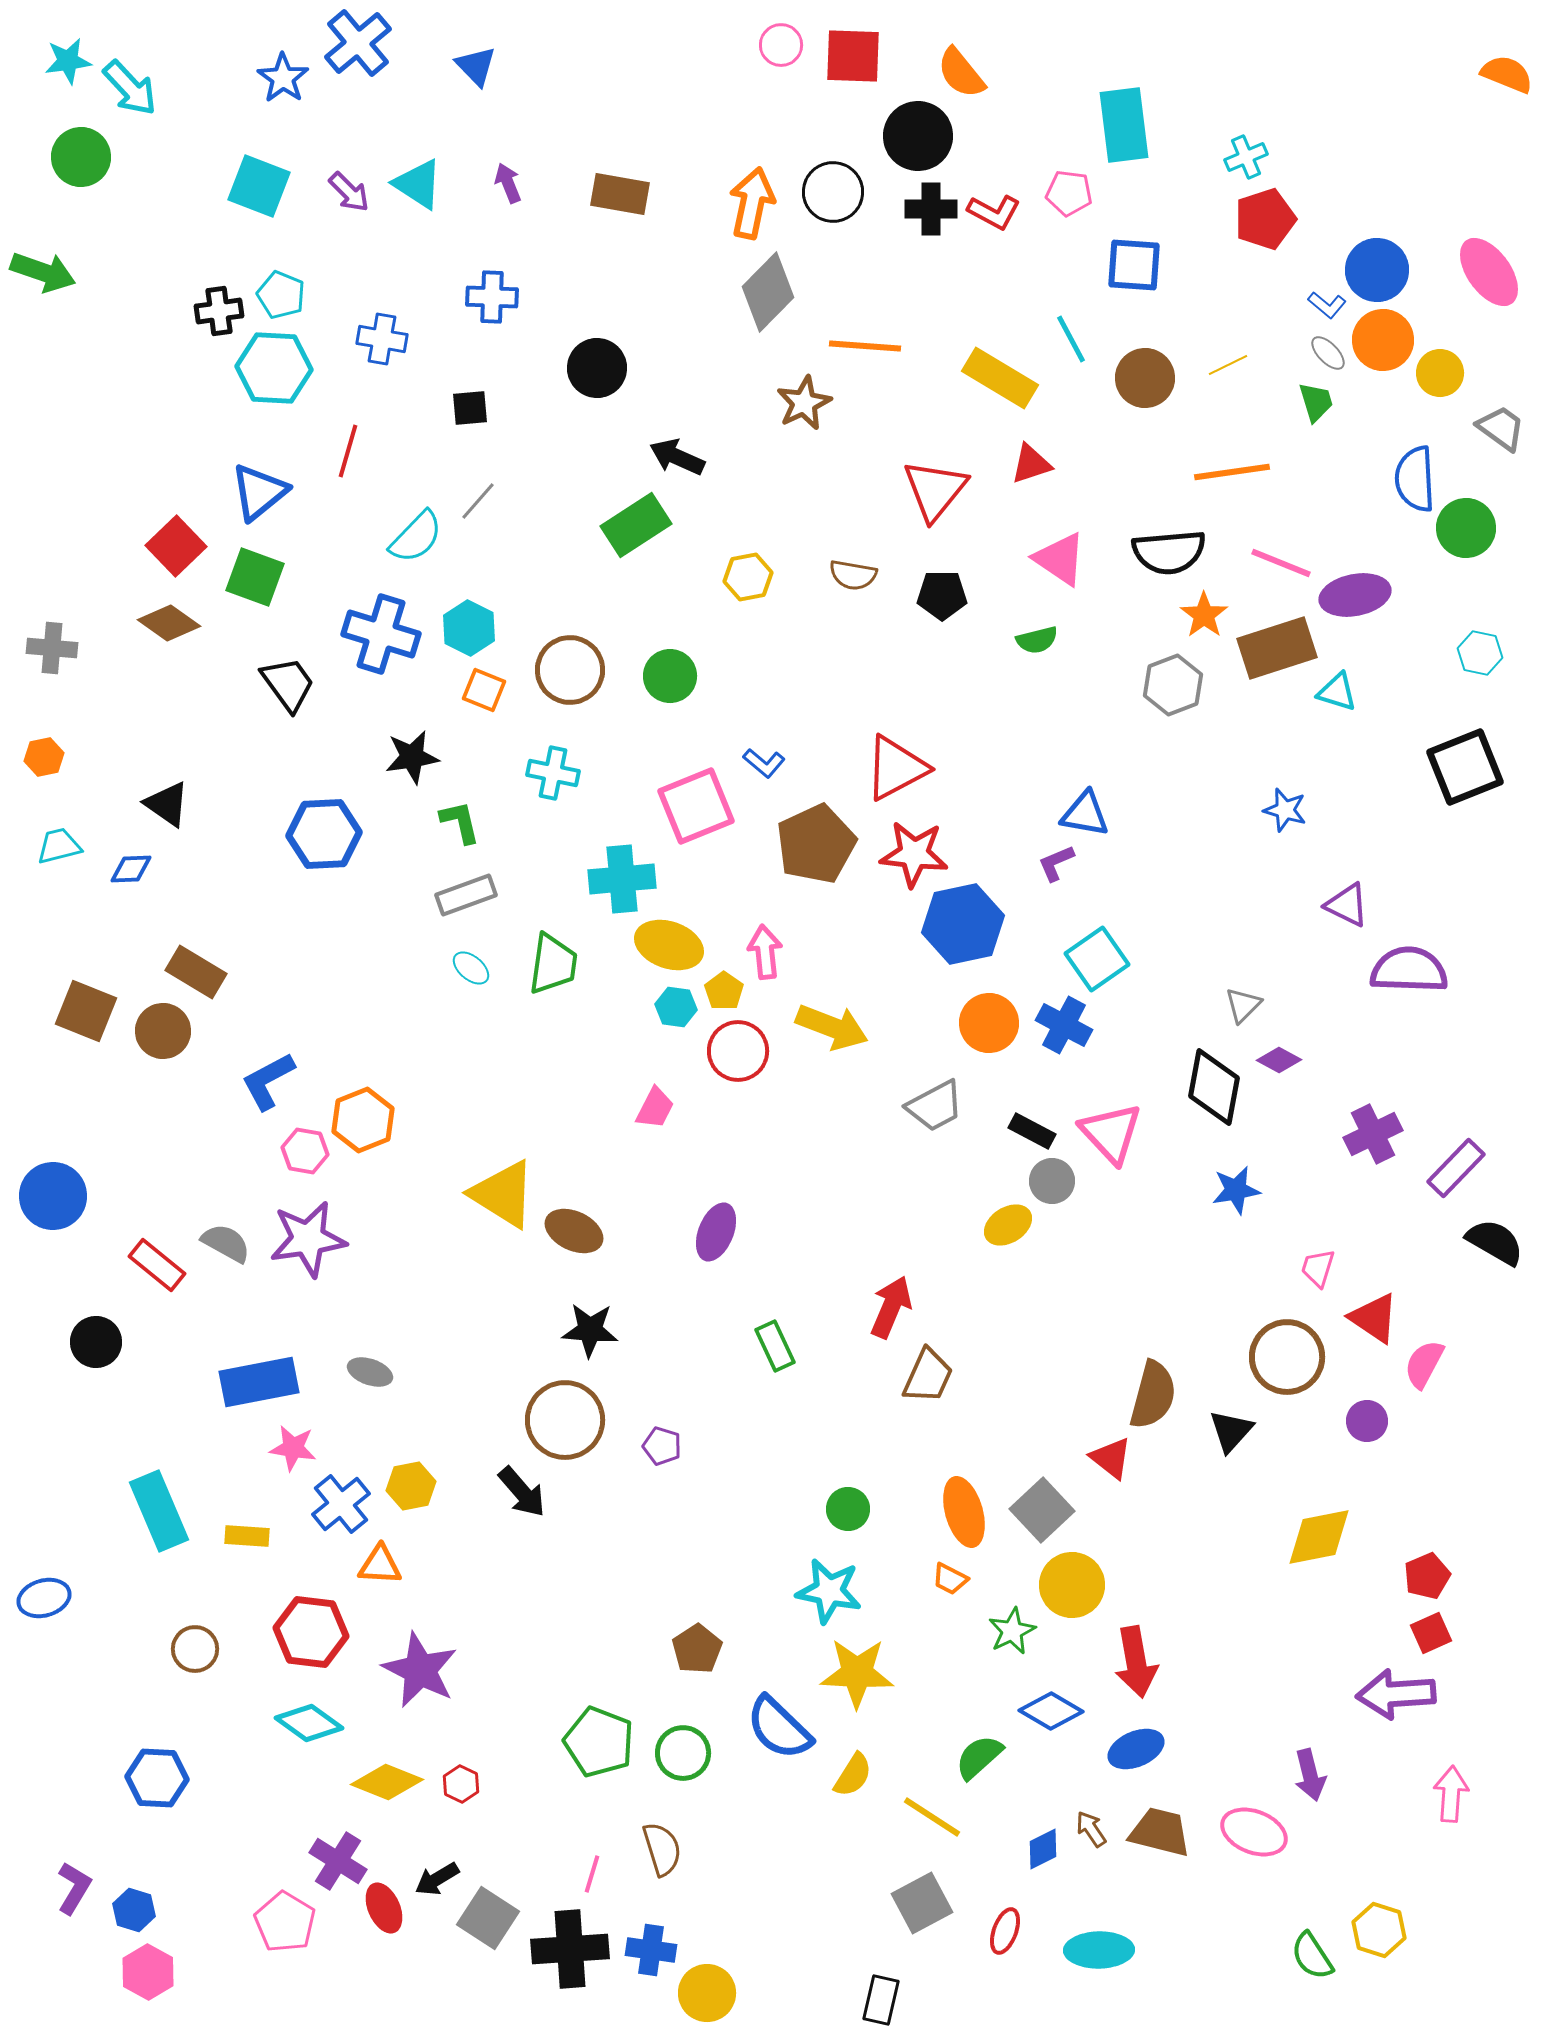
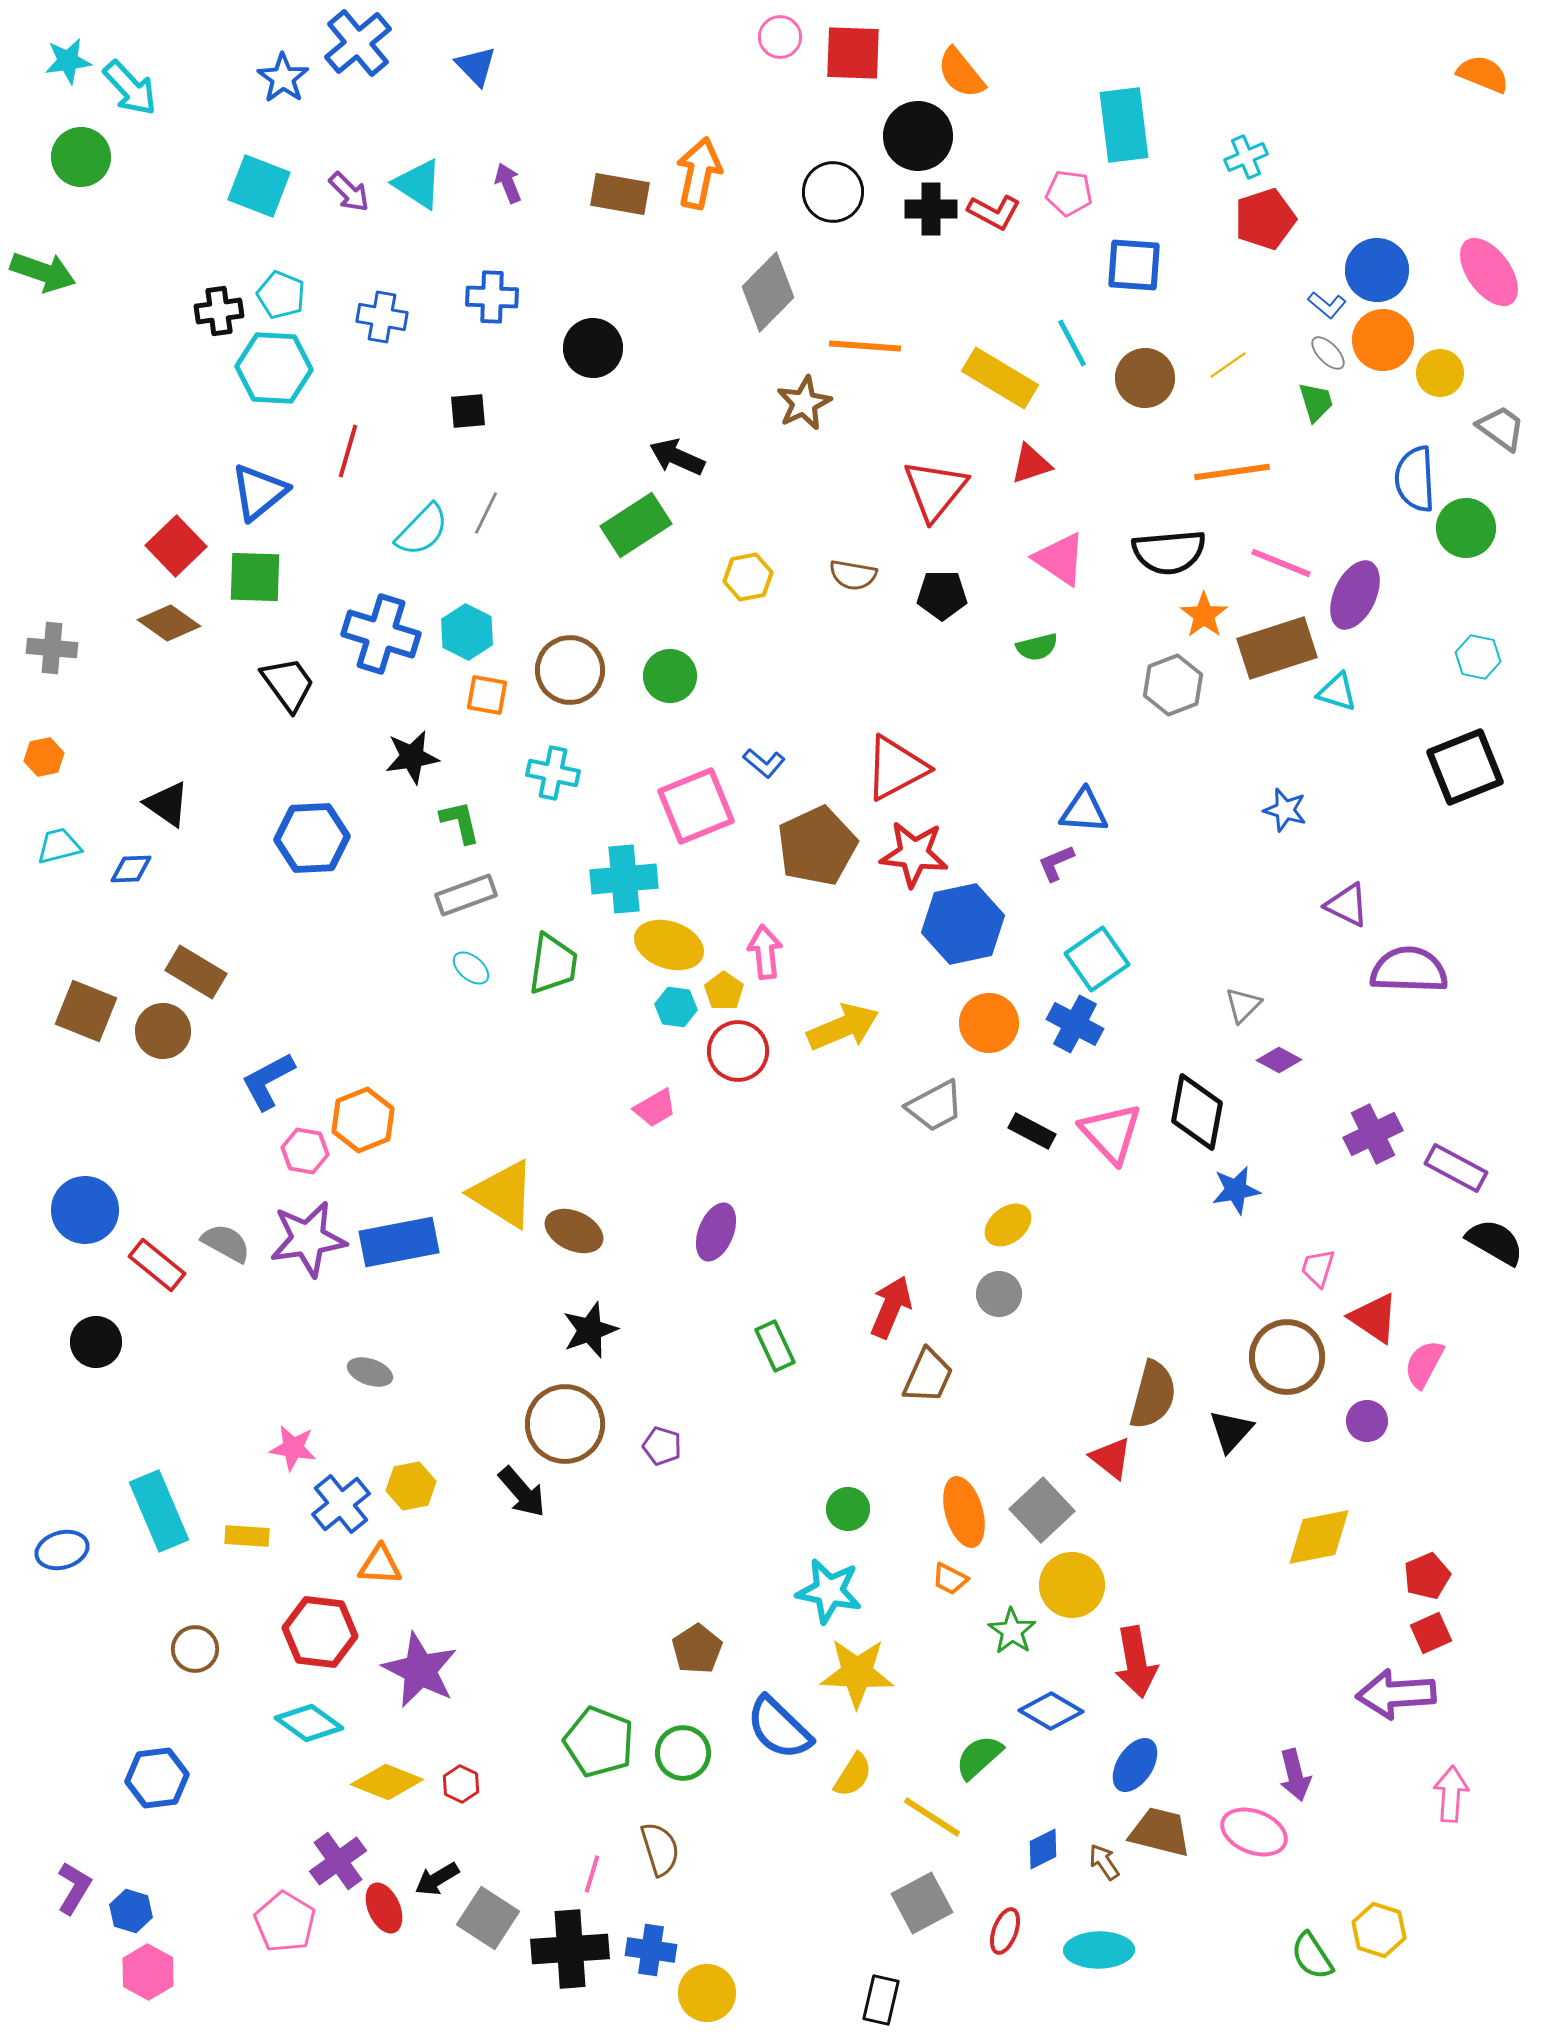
pink circle at (781, 45): moved 1 px left, 8 px up
red square at (853, 56): moved 3 px up
orange semicircle at (1507, 74): moved 24 px left
orange arrow at (752, 203): moved 53 px left, 30 px up
blue cross at (382, 339): moved 22 px up
cyan line at (1071, 339): moved 1 px right, 4 px down
yellow line at (1228, 365): rotated 9 degrees counterclockwise
black circle at (597, 368): moved 4 px left, 20 px up
black square at (470, 408): moved 2 px left, 3 px down
gray line at (478, 501): moved 8 px right, 12 px down; rotated 15 degrees counterclockwise
cyan semicircle at (416, 537): moved 6 px right, 7 px up
green square at (255, 577): rotated 18 degrees counterclockwise
purple ellipse at (1355, 595): rotated 54 degrees counterclockwise
cyan hexagon at (469, 628): moved 2 px left, 4 px down
green semicircle at (1037, 640): moved 7 px down
cyan hexagon at (1480, 653): moved 2 px left, 4 px down
orange square at (484, 690): moved 3 px right, 5 px down; rotated 12 degrees counterclockwise
blue triangle at (1085, 814): moved 1 px left, 3 px up; rotated 6 degrees counterclockwise
blue hexagon at (324, 834): moved 12 px left, 4 px down
brown pentagon at (816, 844): moved 1 px right, 2 px down
cyan cross at (622, 879): moved 2 px right
blue cross at (1064, 1025): moved 11 px right, 1 px up
yellow arrow at (832, 1027): moved 11 px right; rotated 44 degrees counterclockwise
black diamond at (1214, 1087): moved 17 px left, 25 px down
pink trapezoid at (655, 1108): rotated 33 degrees clockwise
purple rectangle at (1456, 1168): rotated 74 degrees clockwise
gray circle at (1052, 1181): moved 53 px left, 113 px down
blue circle at (53, 1196): moved 32 px right, 14 px down
yellow ellipse at (1008, 1225): rotated 6 degrees counterclockwise
black star at (590, 1330): rotated 24 degrees counterclockwise
blue rectangle at (259, 1382): moved 140 px right, 140 px up
brown circle at (565, 1420): moved 4 px down
blue ellipse at (44, 1598): moved 18 px right, 48 px up
green star at (1012, 1631): rotated 12 degrees counterclockwise
red hexagon at (311, 1632): moved 9 px right
blue ellipse at (1136, 1749): moved 1 px left, 16 px down; rotated 34 degrees counterclockwise
purple arrow at (1310, 1775): moved 15 px left
blue hexagon at (157, 1778): rotated 10 degrees counterclockwise
brown arrow at (1091, 1829): moved 13 px right, 33 px down
brown semicircle at (662, 1849): moved 2 px left
purple cross at (338, 1861): rotated 22 degrees clockwise
blue hexagon at (134, 1910): moved 3 px left, 1 px down
